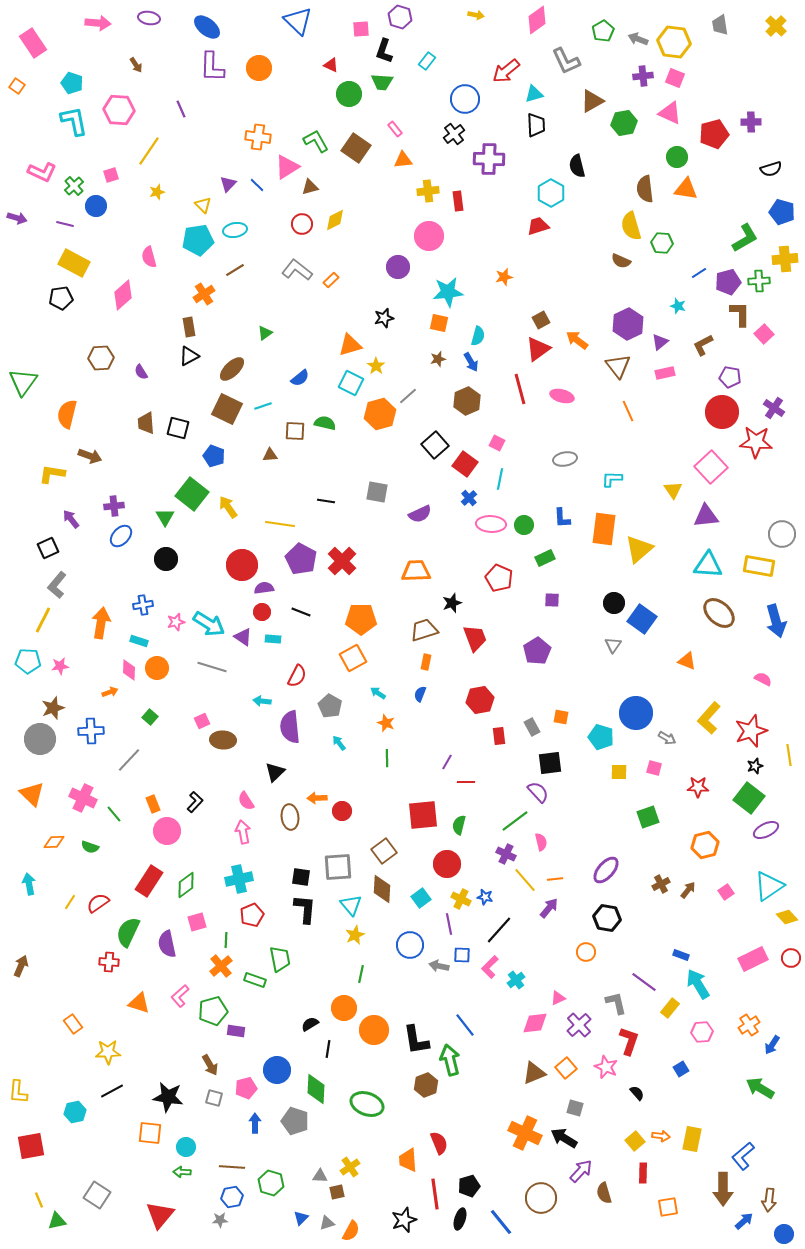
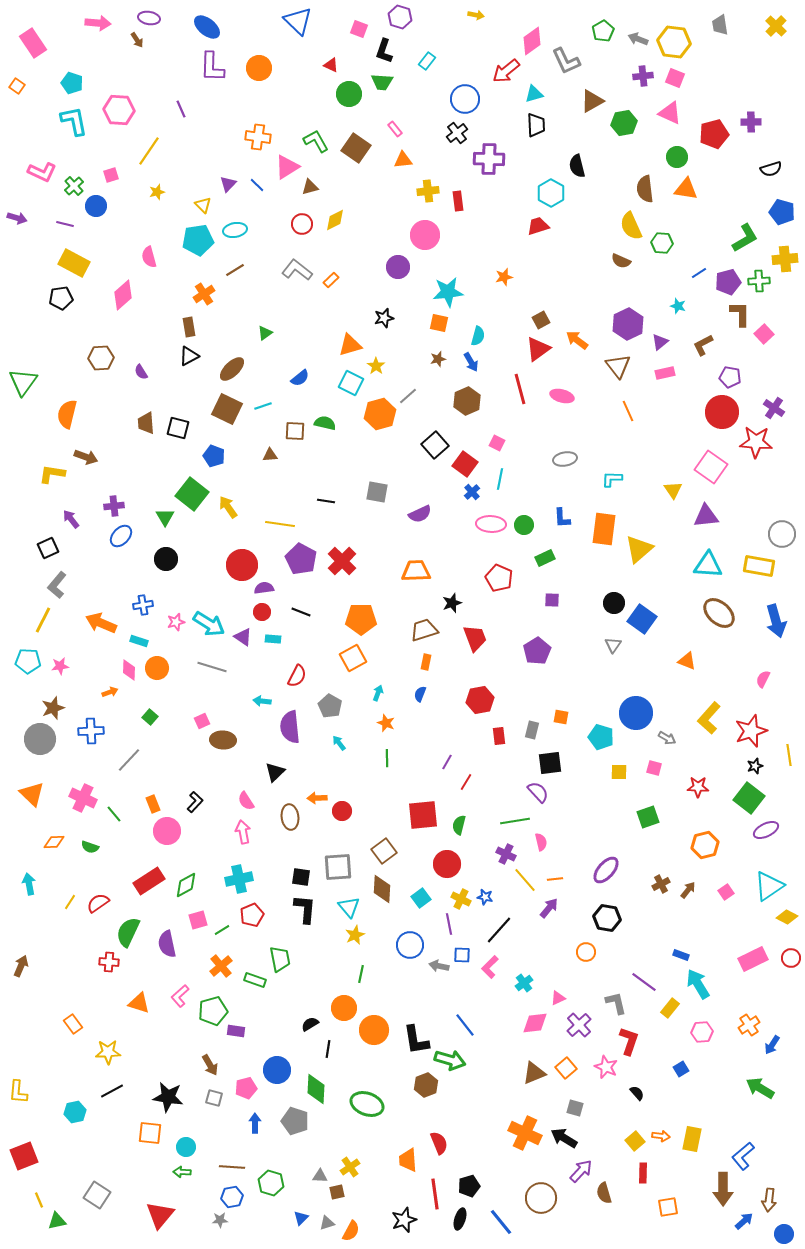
pink diamond at (537, 20): moved 5 px left, 21 px down
pink square at (361, 29): moved 2 px left; rotated 24 degrees clockwise
brown arrow at (136, 65): moved 1 px right, 25 px up
black cross at (454, 134): moved 3 px right, 1 px up
yellow semicircle at (631, 226): rotated 8 degrees counterclockwise
pink circle at (429, 236): moved 4 px left, 1 px up
brown arrow at (90, 456): moved 4 px left, 1 px down
pink square at (711, 467): rotated 12 degrees counterclockwise
blue cross at (469, 498): moved 3 px right, 6 px up
orange arrow at (101, 623): rotated 76 degrees counterclockwise
pink semicircle at (763, 679): rotated 90 degrees counterclockwise
cyan arrow at (378, 693): rotated 77 degrees clockwise
gray rectangle at (532, 727): moved 3 px down; rotated 42 degrees clockwise
red line at (466, 782): rotated 60 degrees counterclockwise
green line at (515, 821): rotated 28 degrees clockwise
red rectangle at (149, 881): rotated 24 degrees clockwise
green diamond at (186, 885): rotated 8 degrees clockwise
cyan triangle at (351, 905): moved 2 px left, 2 px down
yellow diamond at (787, 917): rotated 20 degrees counterclockwise
pink square at (197, 922): moved 1 px right, 2 px up
green line at (226, 940): moved 4 px left, 10 px up; rotated 56 degrees clockwise
cyan cross at (516, 980): moved 8 px right, 3 px down
green arrow at (450, 1060): rotated 120 degrees clockwise
red square at (31, 1146): moved 7 px left, 10 px down; rotated 12 degrees counterclockwise
